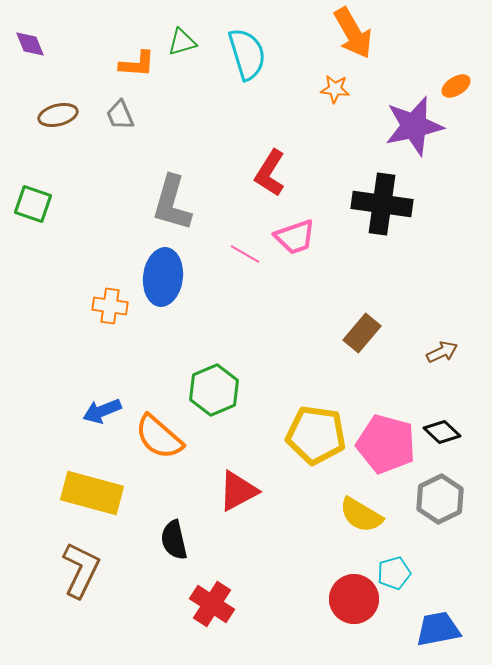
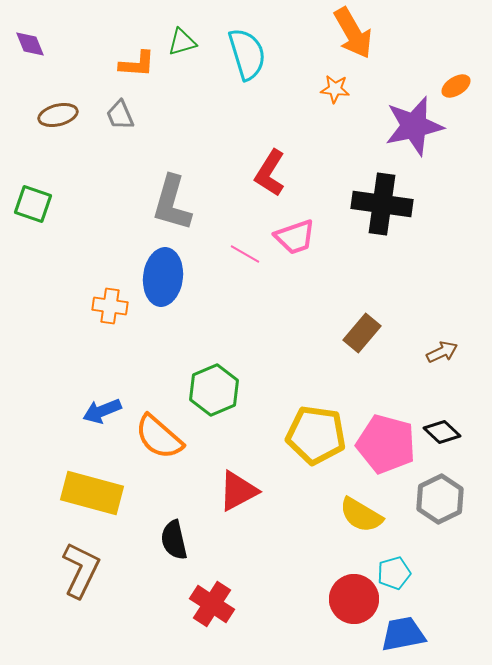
blue trapezoid: moved 35 px left, 5 px down
